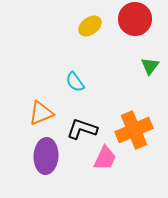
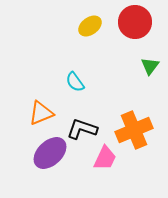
red circle: moved 3 px down
purple ellipse: moved 4 px right, 3 px up; rotated 44 degrees clockwise
